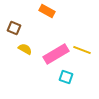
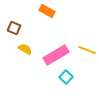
yellow line: moved 5 px right
pink rectangle: moved 1 px down
cyan square: rotated 24 degrees clockwise
